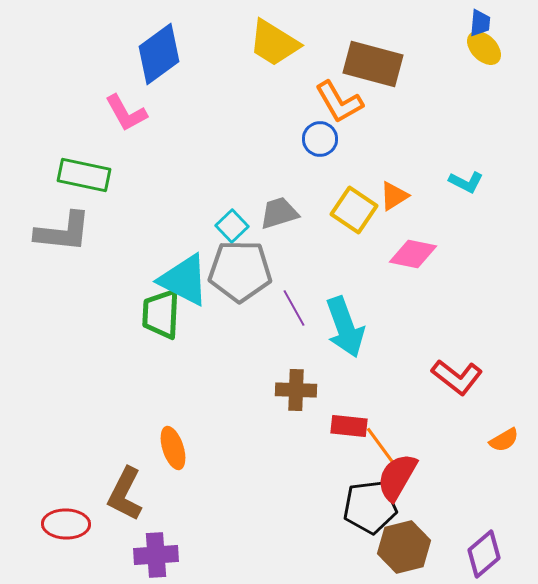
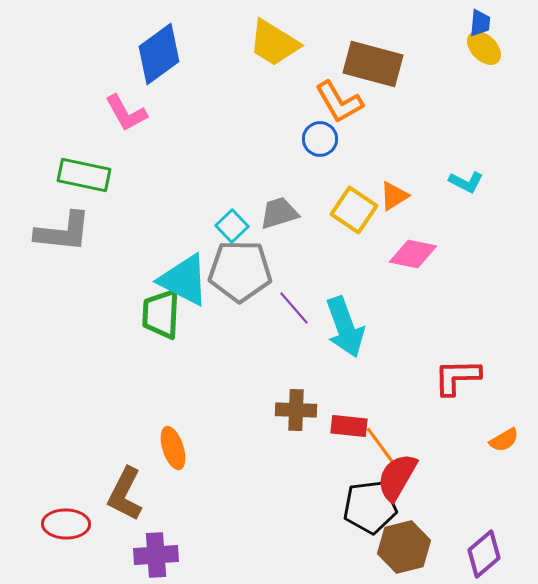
purple line: rotated 12 degrees counterclockwise
red L-shape: rotated 141 degrees clockwise
brown cross: moved 20 px down
